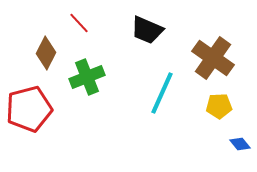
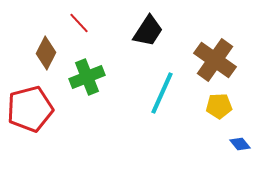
black trapezoid: moved 1 px right, 1 px down; rotated 80 degrees counterclockwise
brown cross: moved 2 px right, 2 px down
red pentagon: moved 1 px right
